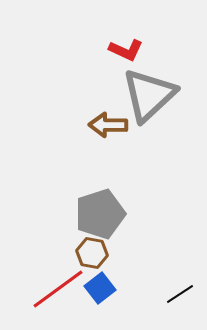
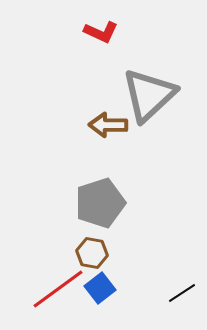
red L-shape: moved 25 px left, 18 px up
gray pentagon: moved 11 px up
black line: moved 2 px right, 1 px up
